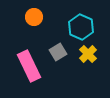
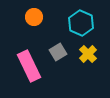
cyan hexagon: moved 4 px up
